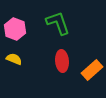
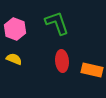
green L-shape: moved 1 px left
orange rectangle: rotated 55 degrees clockwise
